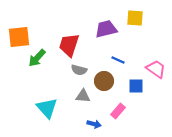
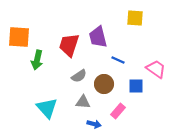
purple trapezoid: moved 8 px left, 8 px down; rotated 90 degrees counterclockwise
orange square: rotated 10 degrees clockwise
green arrow: moved 2 px down; rotated 30 degrees counterclockwise
gray semicircle: moved 6 px down; rotated 49 degrees counterclockwise
brown circle: moved 3 px down
gray triangle: moved 6 px down
